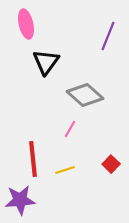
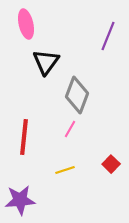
gray diamond: moved 8 px left; rotated 69 degrees clockwise
red line: moved 9 px left, 22 px up; rotated 12 degrees clockwise
